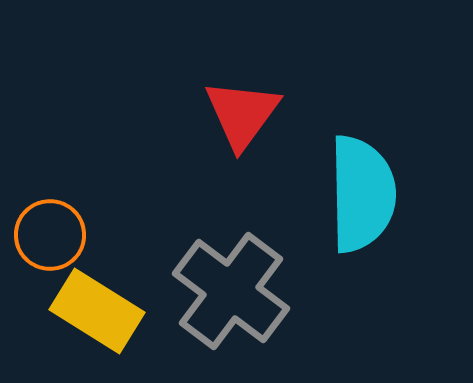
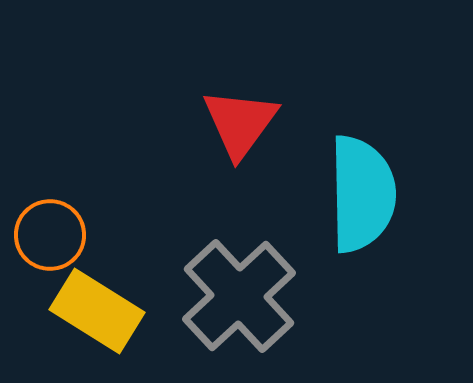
red triangle: moved 2 px left, 9 px down
gray cross: moved 8 px right, 5 px down; rotated 10 degrees clockwise
